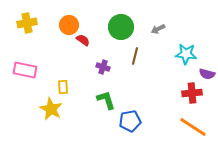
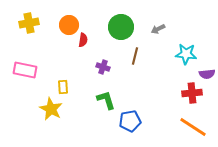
yellow cross: moved 2 px right
red semicircle: rotated 64 degrees clockwise
purple semicircle: rotated 21 degrees counterclockwise
